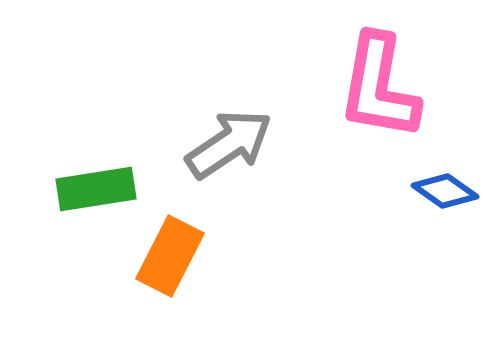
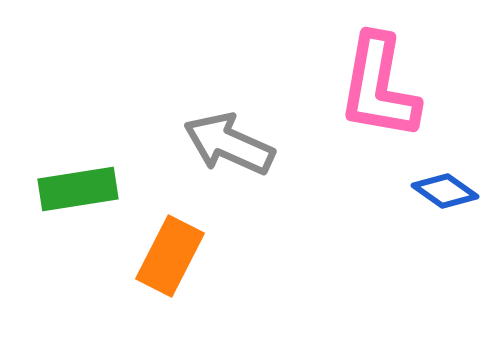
gray arrow: rotated 122 degrees counterclockwise
green rectangle: moved 18 px left
